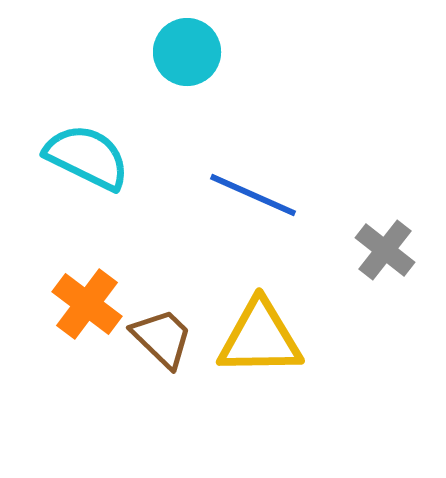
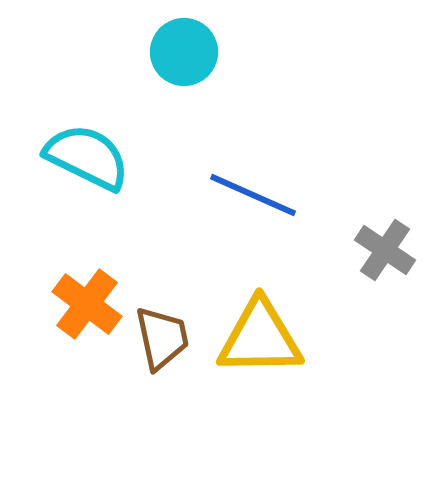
cyan circle: moved 3 px left
gray cross: rotated 4 degrees counterclockwise
brown trapezoid: rotated 34 degrees clockwise
